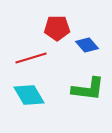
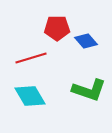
blue diamond: moved 1 px left, 4 px up
green L-shape: moved 1 px right, 1 px down; rotated 12 degrees clockwise
cyan diamond: moved 1 px right, 1 px down
